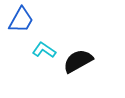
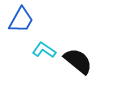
black semicircle: rotated 68 degrees clockwise
